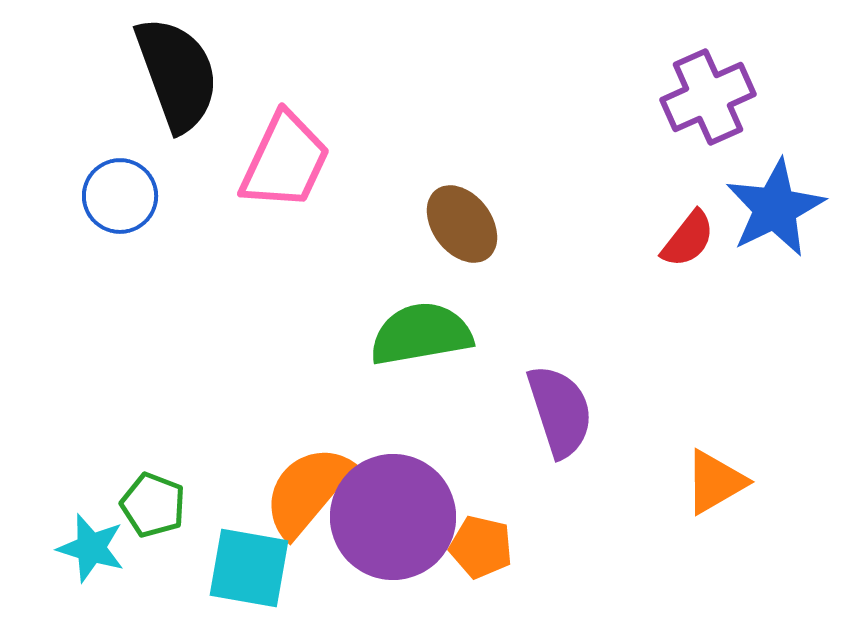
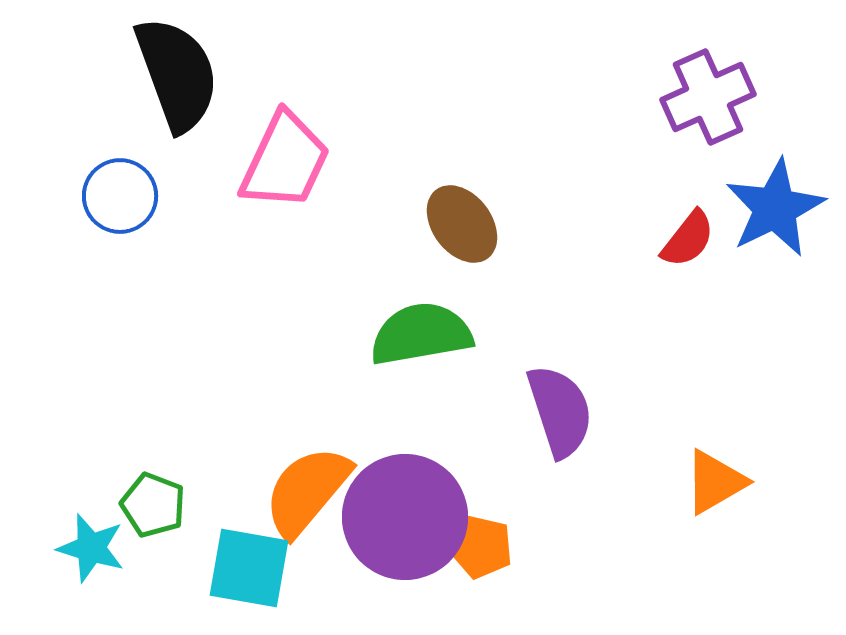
purple circle: moved 12 px right
